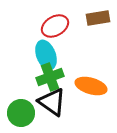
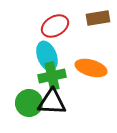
cyan ellipse: moved 1 px right, 1 px down
green cross: moved 2 px right, 1 px up; rotated 8 degrees clockwise
orange ellipse: moved 18 px up
black triangle: rotated 32 degrees counterclockwise
green circle: moved 8 px right, 10 px up
